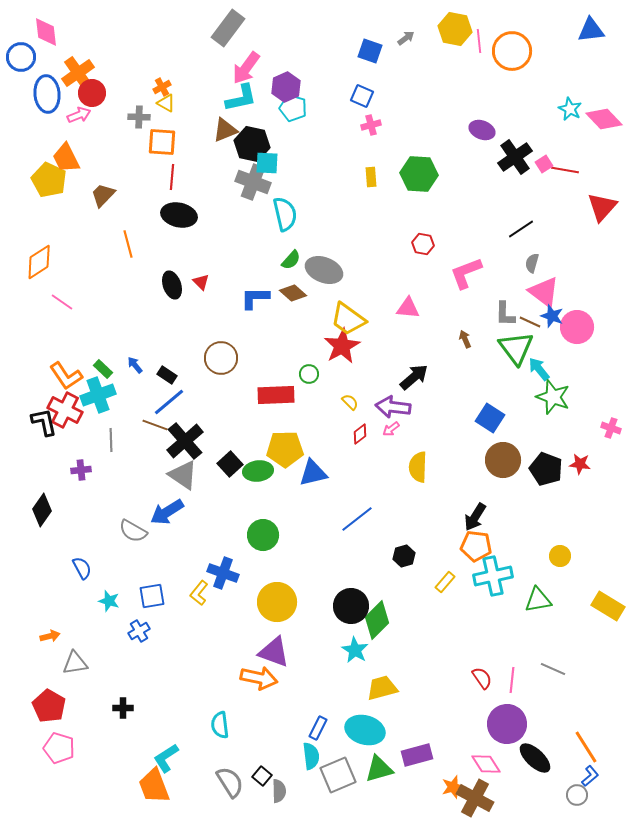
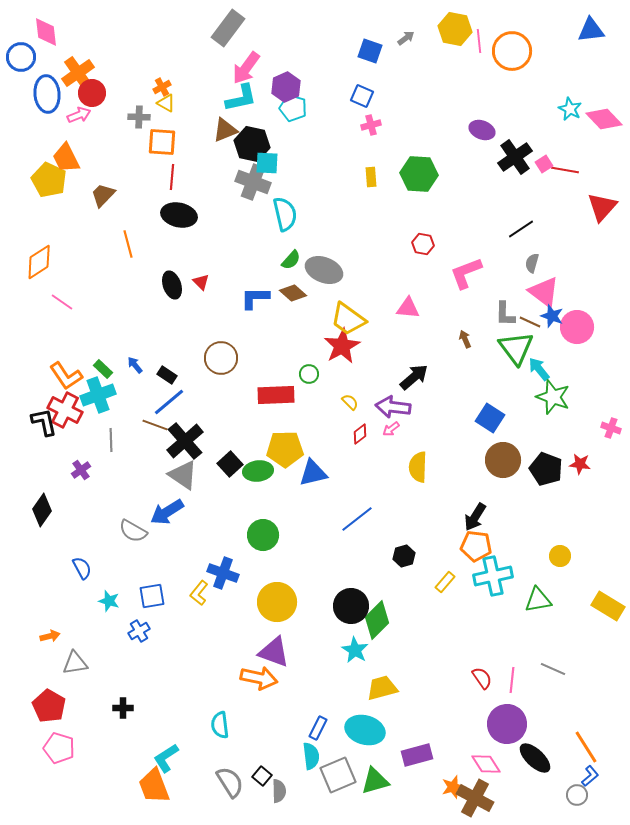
purple cross at (81, 470): rotated 30 degrees counterclockwise
green triangle at (379, 769): moved 4 px left, 12 px down
